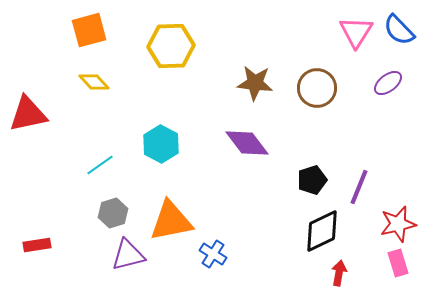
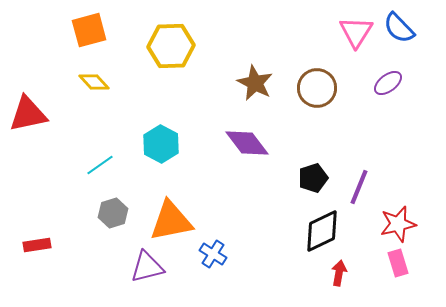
blue semicircle: moved 2 px up
brown star: rotated 21 degrees clockwise
black pentagon: moved 1 px right, 2 px up
purple triangle: moved 19 px right, 12 px down
